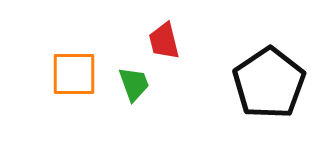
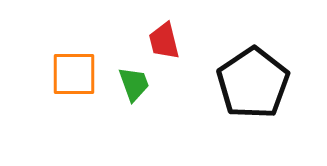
black pentagon: moved 16 px left
